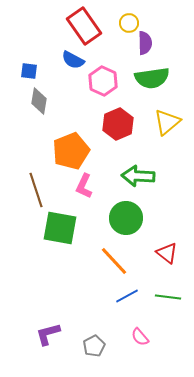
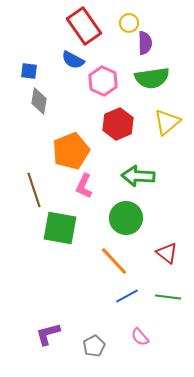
brown line: moved 2 px left
